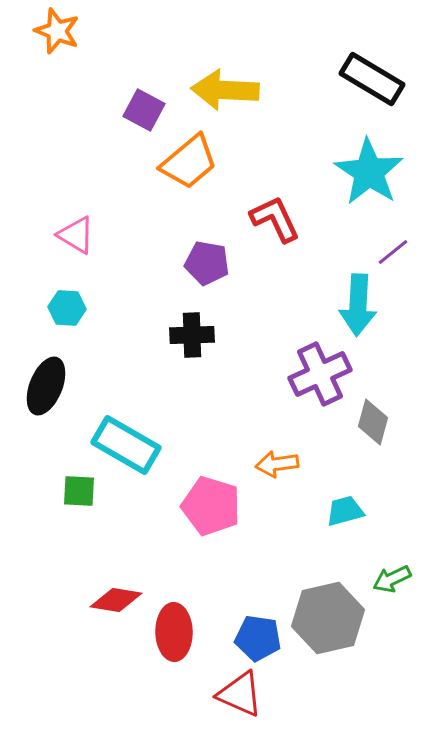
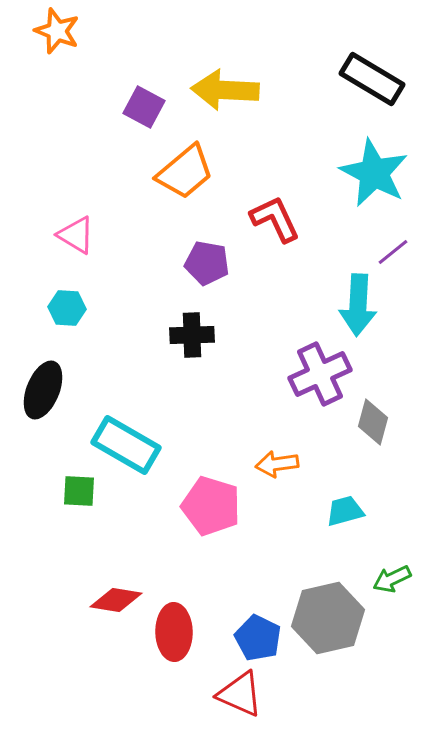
purple square: moved 3 px up
orange trapezoid: moved 4 px left, 10 px down
cyan star: moved 5 px right, 1 px down; rotated 6 degrees counterclockwise
black ellipse: moved 3 px left, 4 px down
blue pentagon: rotated 18 degrees clockwise
